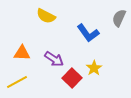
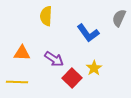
yellow semicircle: rotated 66 degrees clockwise
yellow line: rotated 30 degrees clockwise
